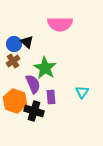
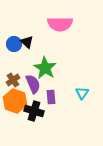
brown cross: moved 19 px down
cyan triangle: moved 1 px down
